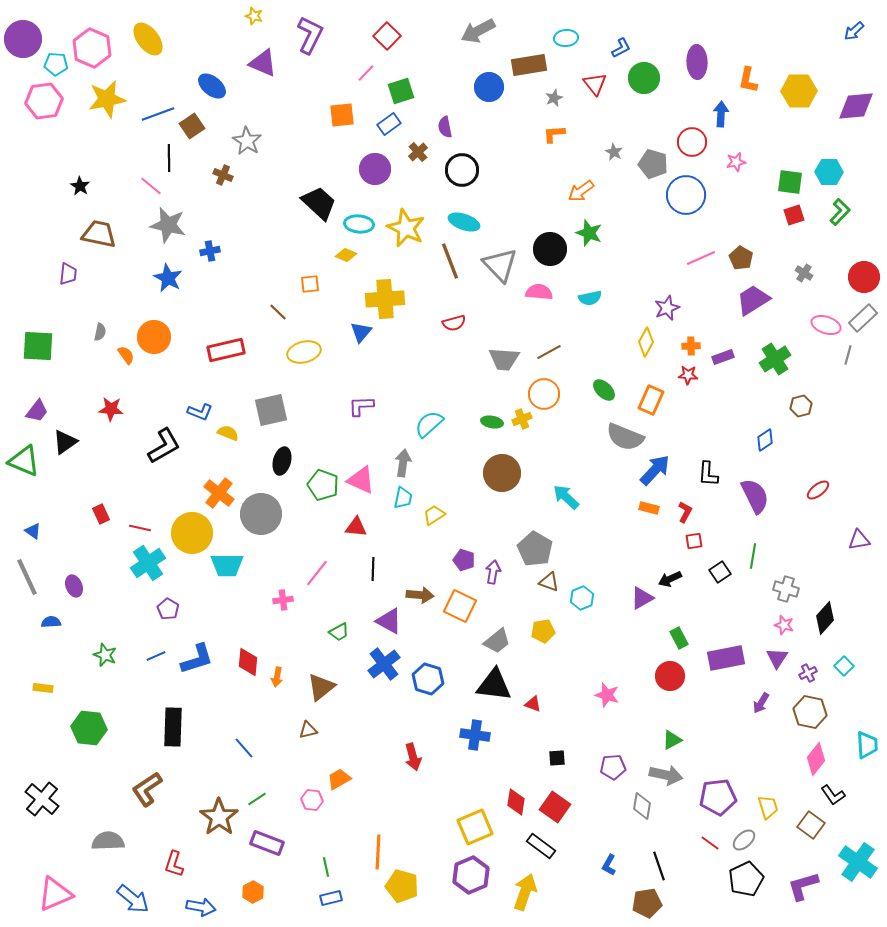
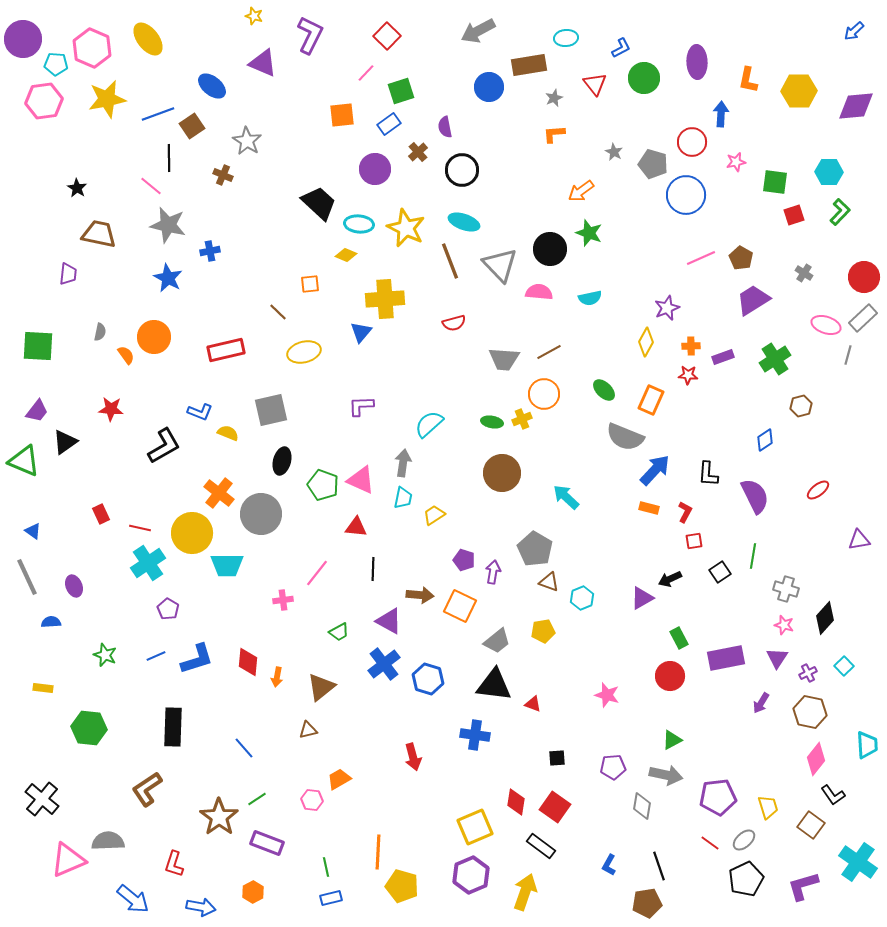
green square at (790, 182): moved 15 px left
black star at (80, 186): moved 3 px left, 2 px down
pink triangle at (55, 894): moved 13 px right, 34 px up
